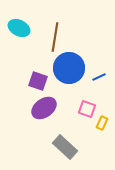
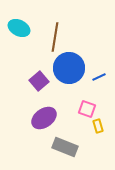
purple square: moved 1 px right; rotated 30 degrees clockwise
purple ellipse: moved 10 px down
yellow rectangle: moved 4 px left, 3 px down; rotated 40 degrees counterclockwise
gray rectangle: rotated 20 degrees counterclockwise
